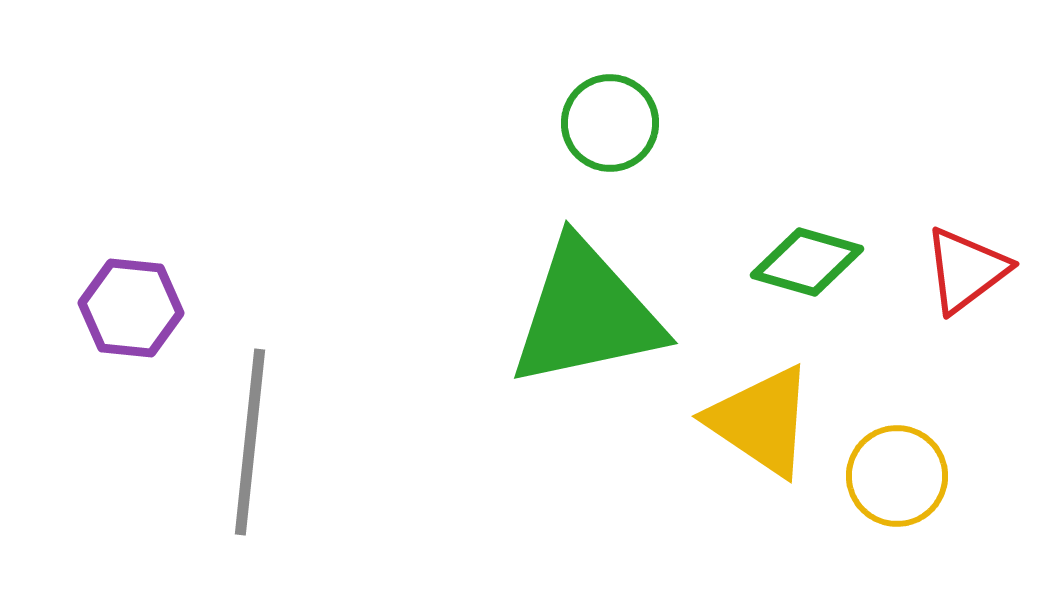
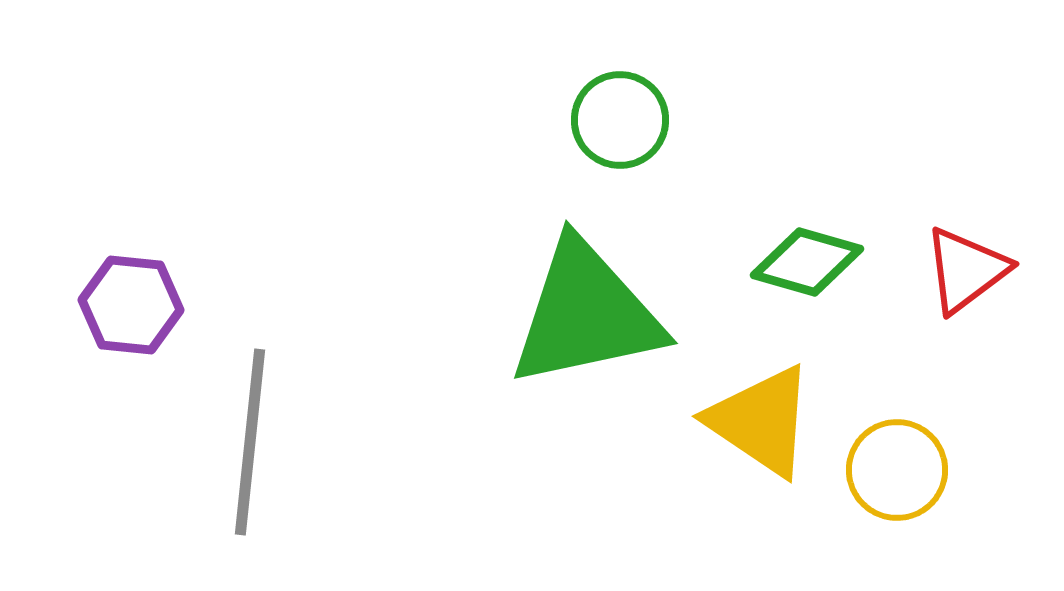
green circle: moved 10 px right, 3 px up
purple hexagon: moved 3 px up
yellow circle: moved 6 px up
